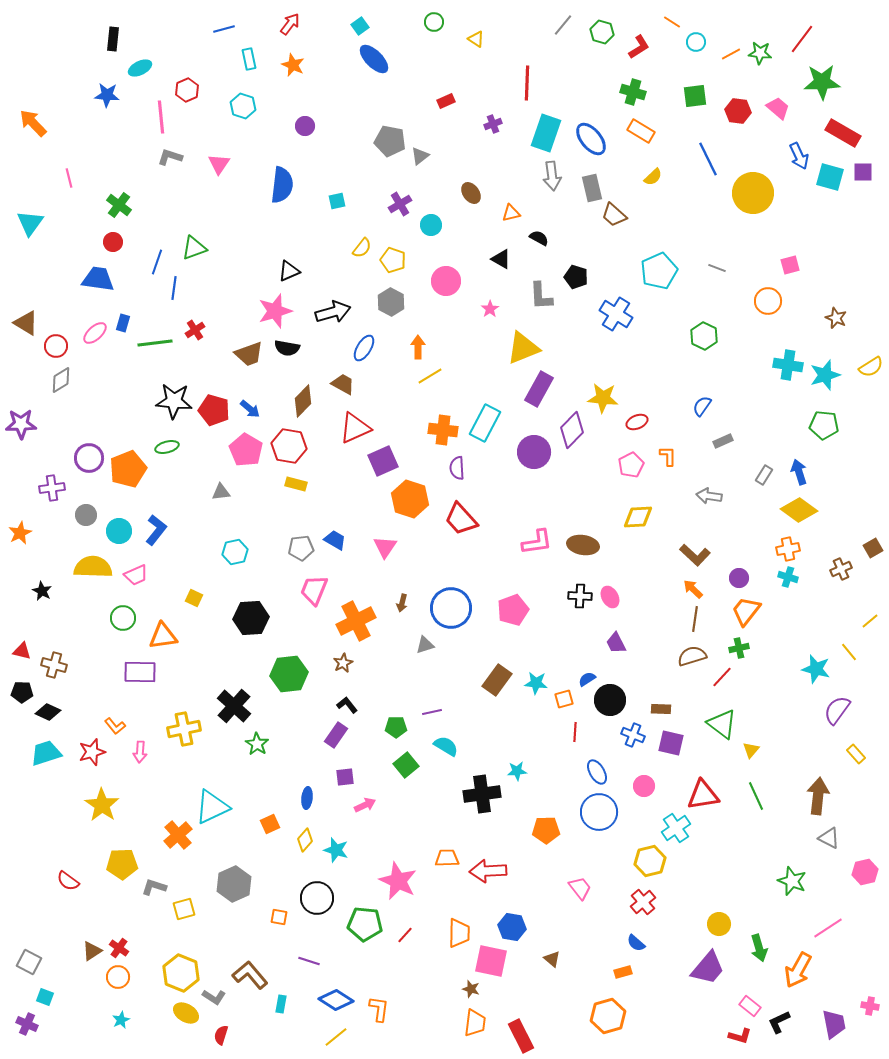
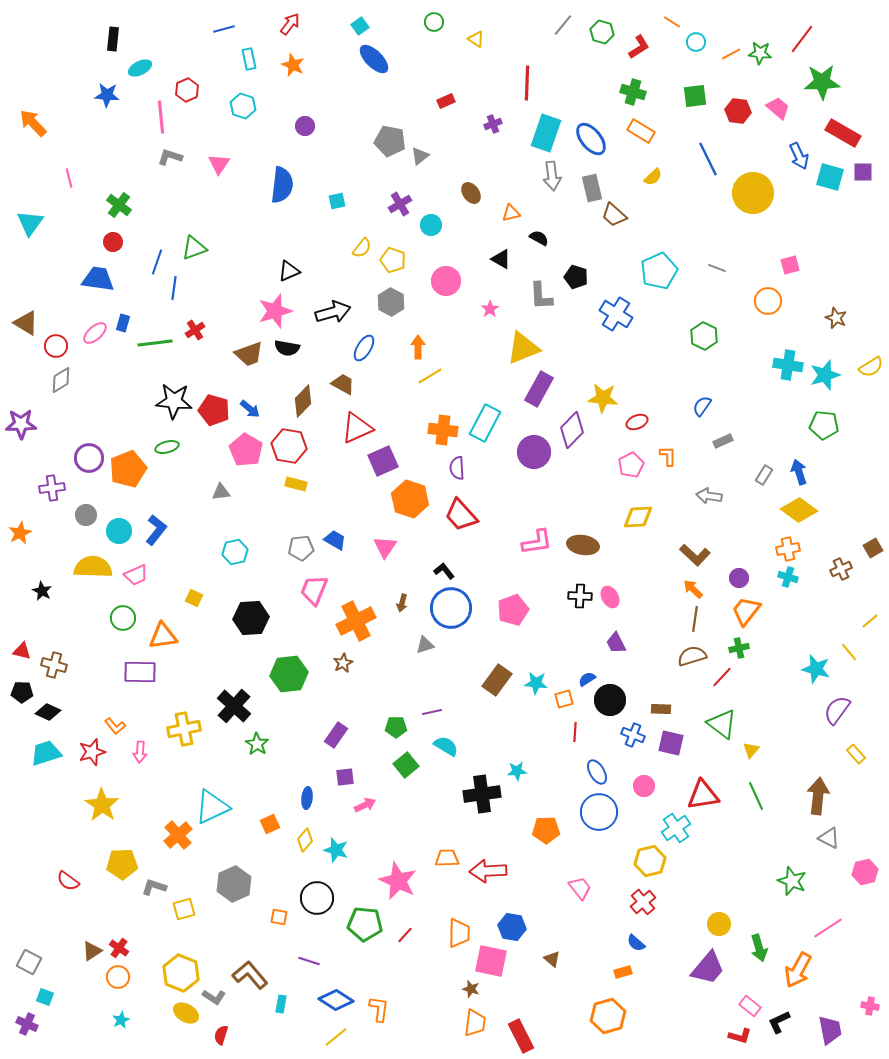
red triangle at (355, 428): moved 2 px right
red trapezoid at (461, 519): moved 4 px up
black L-shape at (347, 705): moved 97 px right, 134 px up
purple trapezoid at (834, 1024): moved 4 px left, 6 px down
